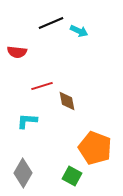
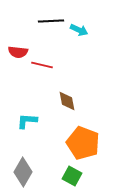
black line: moved 2 px up; rotated 20 degrees clockwise
cyan arrow: moved 1 px up
red semicircle: moved 1 px right
red line: moved 21 px up; rotated 30 degrees clockwise
orange pentagon: moved 12 px left, 5 px up
gray diamond: moved 1 px up
